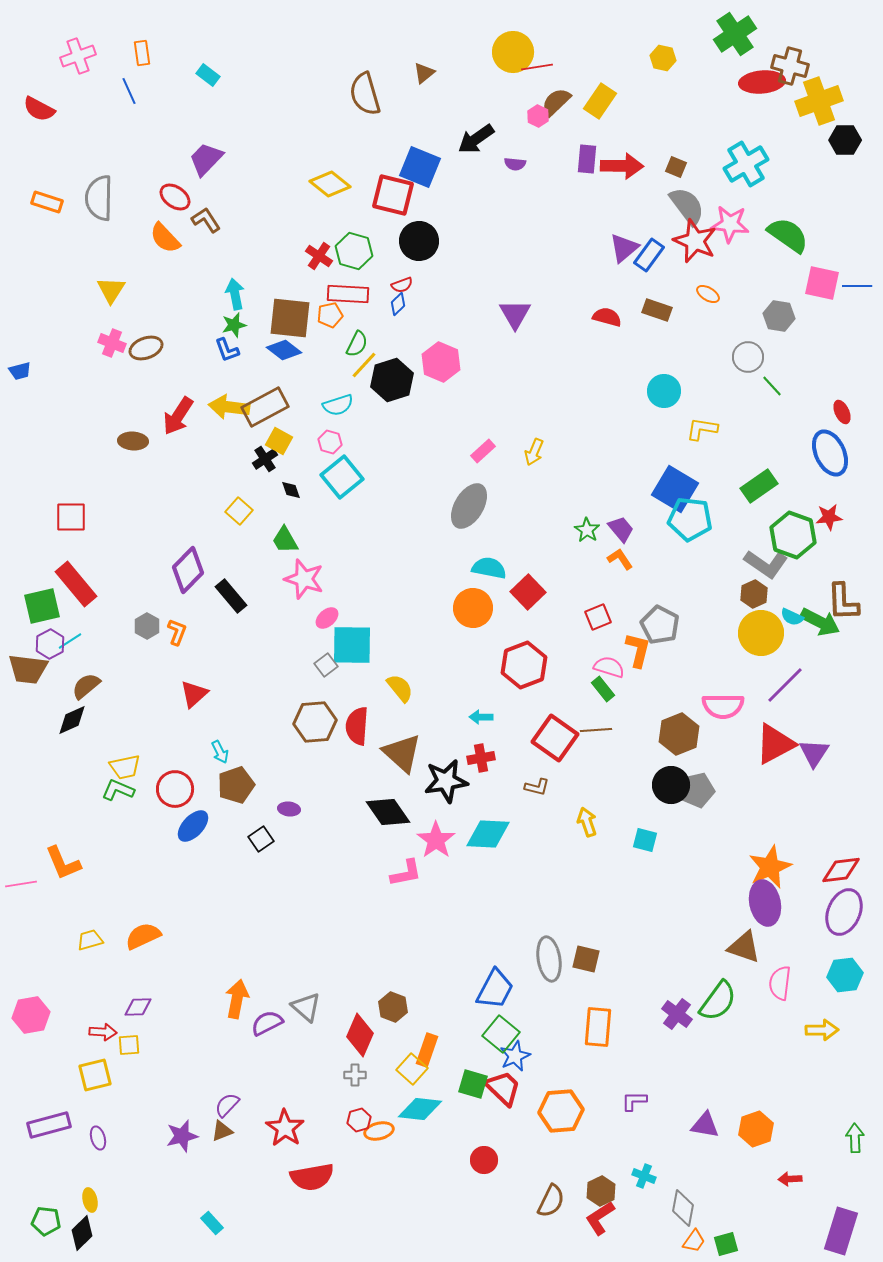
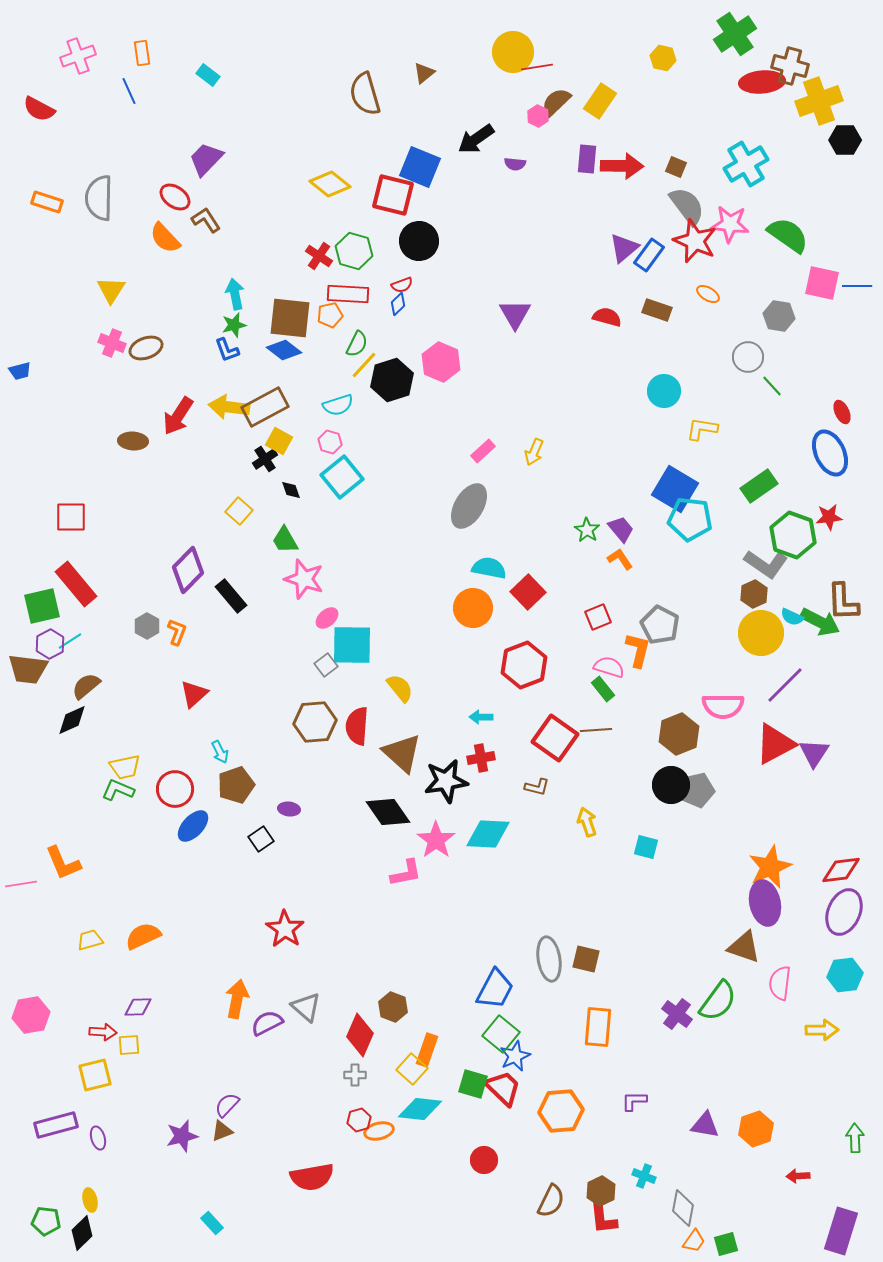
cyan square at (645, 840): moved 1 px right, 7 px down
purple rectangle at (49, 1125): moved 7 px right
red star at (285, 1128): moved 199 px up
red arrow at (790, 1179): moved 8 px right, 3 px up
red L-shape at (600, 1218): moved 3 px right; rotated 63 degrees counterclockwise
